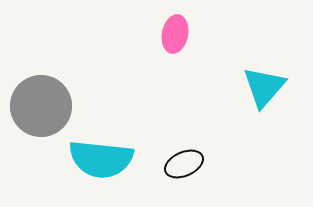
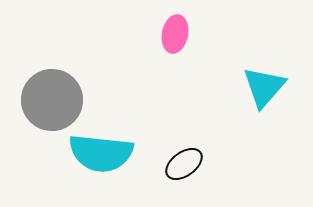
gray circle: moved 11 px right, 6 px up
cyan semicircle: moved 6 px up
black ellipse: rotated 12 degrees counterclockwise
